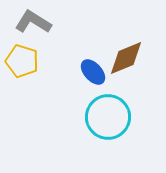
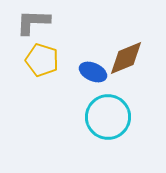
gray L-shape: rotated 30 degrees counterclockwise
yellow pentagon: moved 20 px right, 1 px up
blue ellipse: rotated 24 degrees counterclockwise
